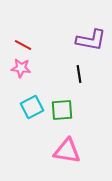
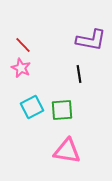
red line: rotated 18 degrees clockwise
pink star: rotated 18 degrees clockwise
